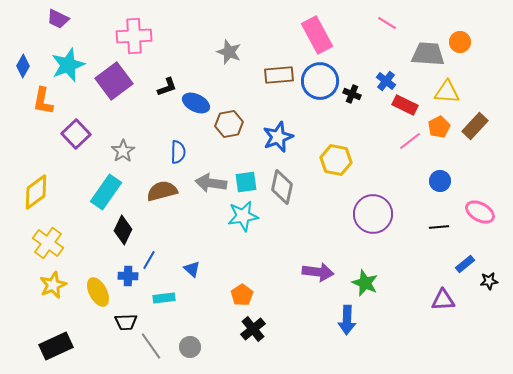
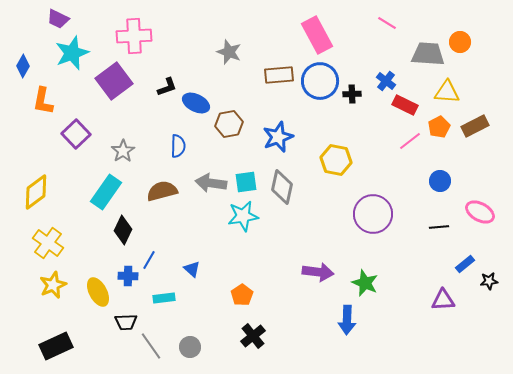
cyan star at (68, 65): moved 4 px right, 12 px up
black cross at (352, 94): rotated 24 degrees counterclockwise
brown rectangle at (475, 126): rotated 20 degrees clockwise
blue semicircle at (178, 152): moved 6 px up
black cross at (253, 329): moved 7 px down
